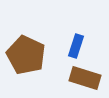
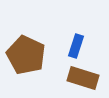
brown rectangle: moved 2 px left
